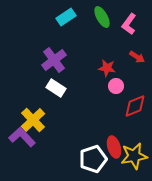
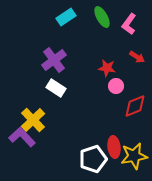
red ellipse: rotated 10 degrees clockwise
